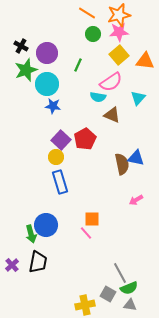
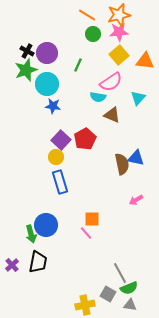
orange line: moved 2 px down
black cross: moved 6 px right, 5 px down
